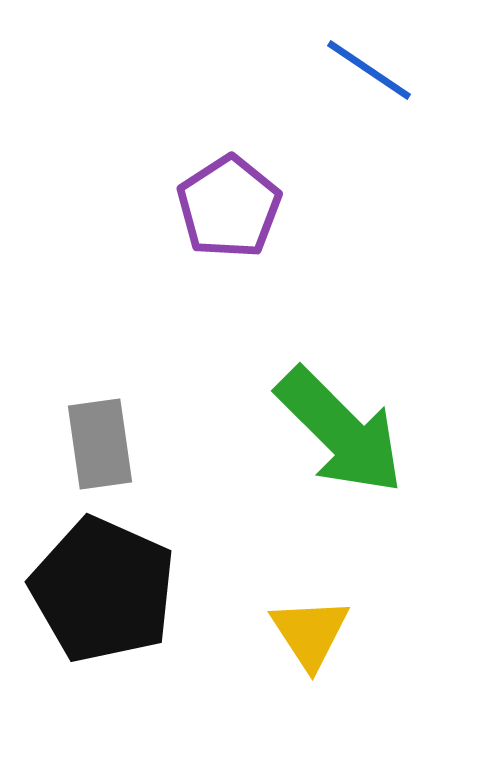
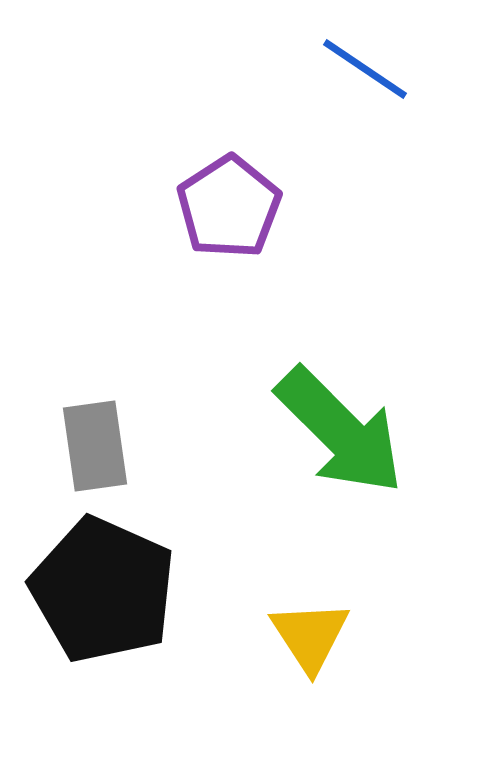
blue line: moved 4 px left, 1 px up
gray rectangle: moved 5 px left, 2 px down
yellow triangle: moved 3 px down
